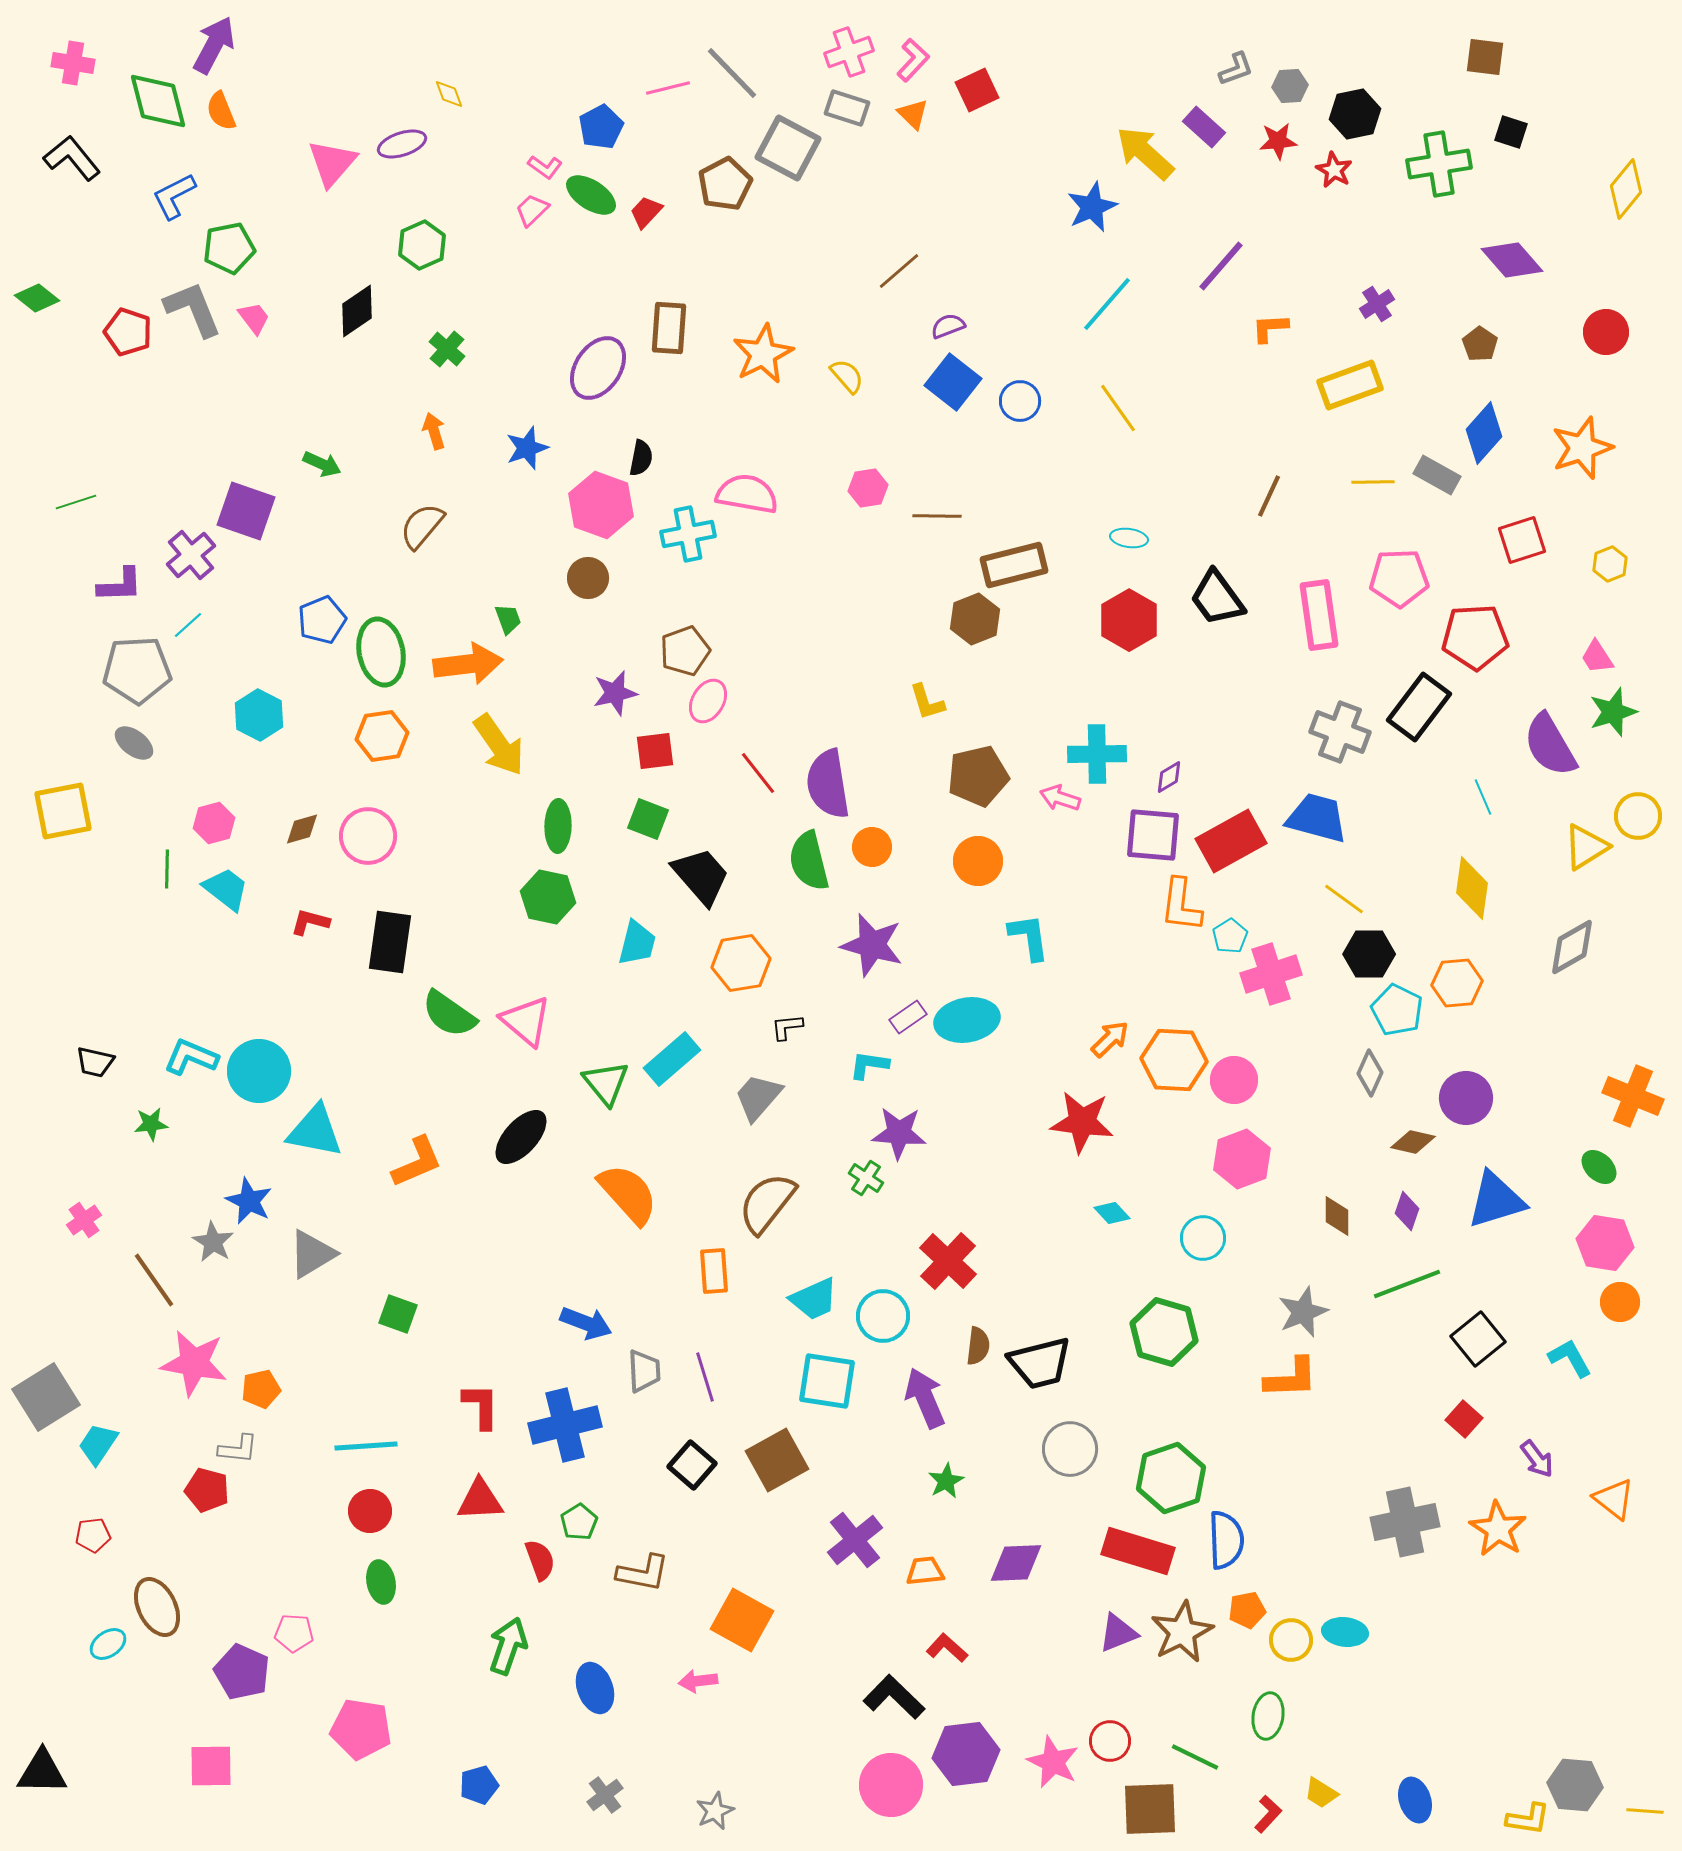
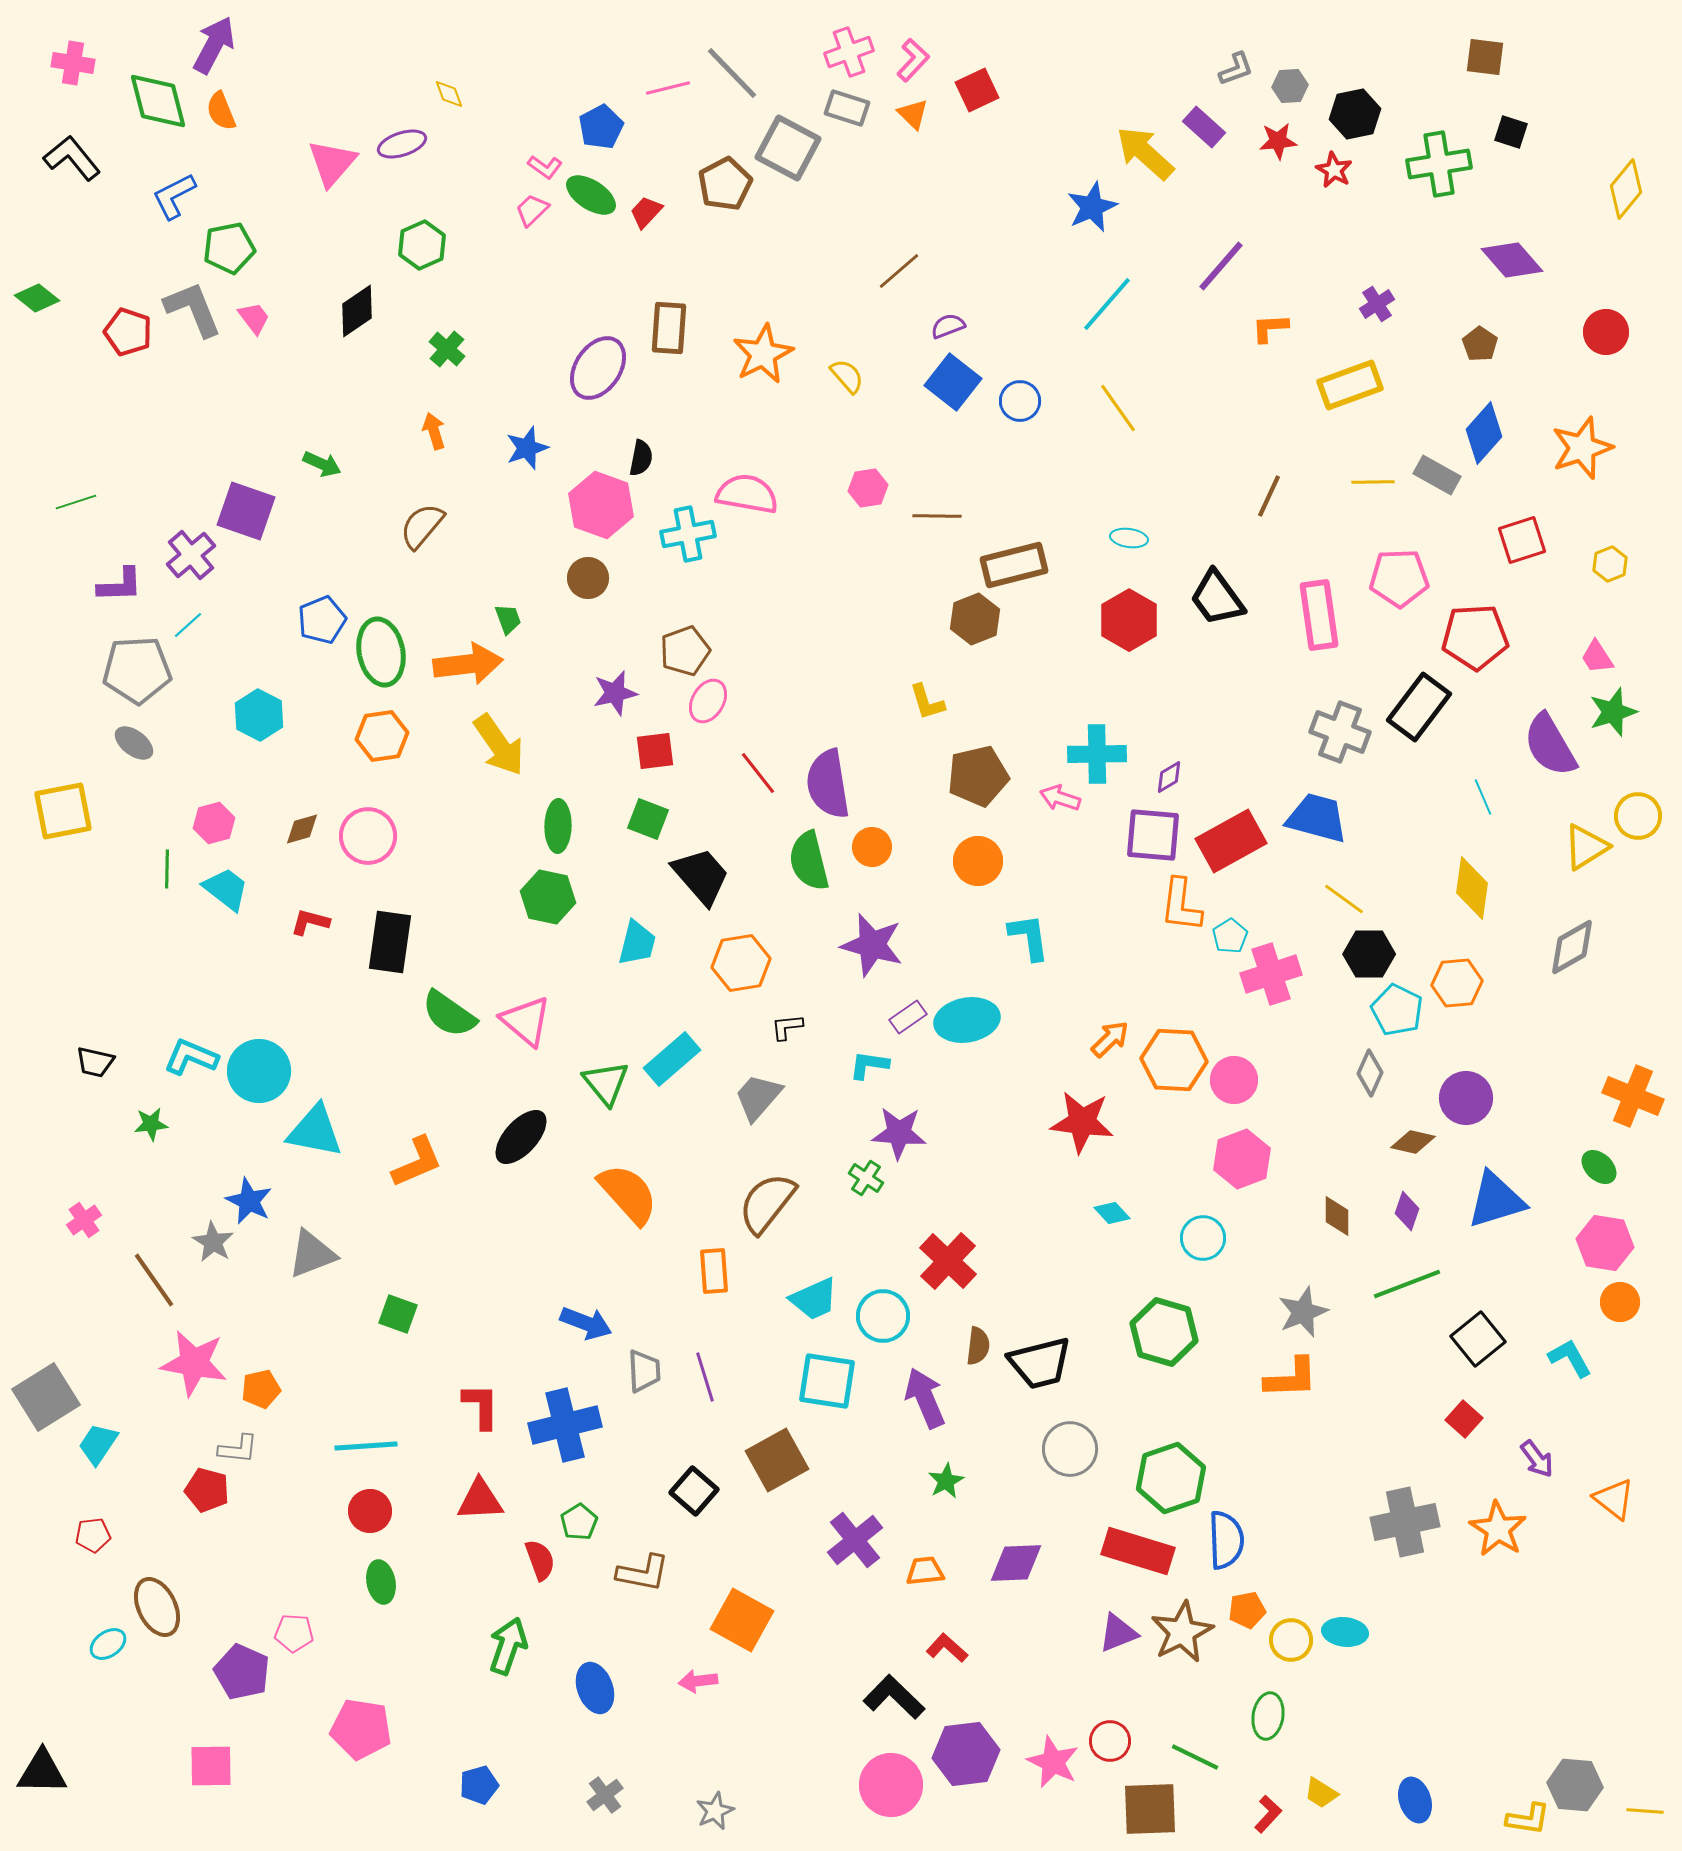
gray triangle at (312, 1254): rotated 10 degrees clockwise
black square at (692, 1465): moved 2 px right, 26 px down
